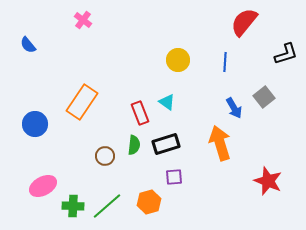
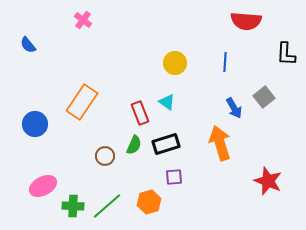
red semicircle: moved 2 px right, 1 px up; rotated 124 degrees counterclockwise
black L-shape: rotated 110 degrees clockwise
yellow circle: moved 3 px left, 3 px down
green semicircle: rotated 18 degrees clockwise
